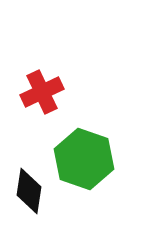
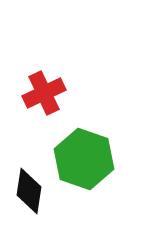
red cross: moved 2 px right, 1 px down
